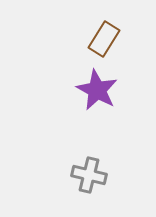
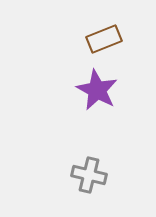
brown rectangle: rotated 36 degrees clockwise
